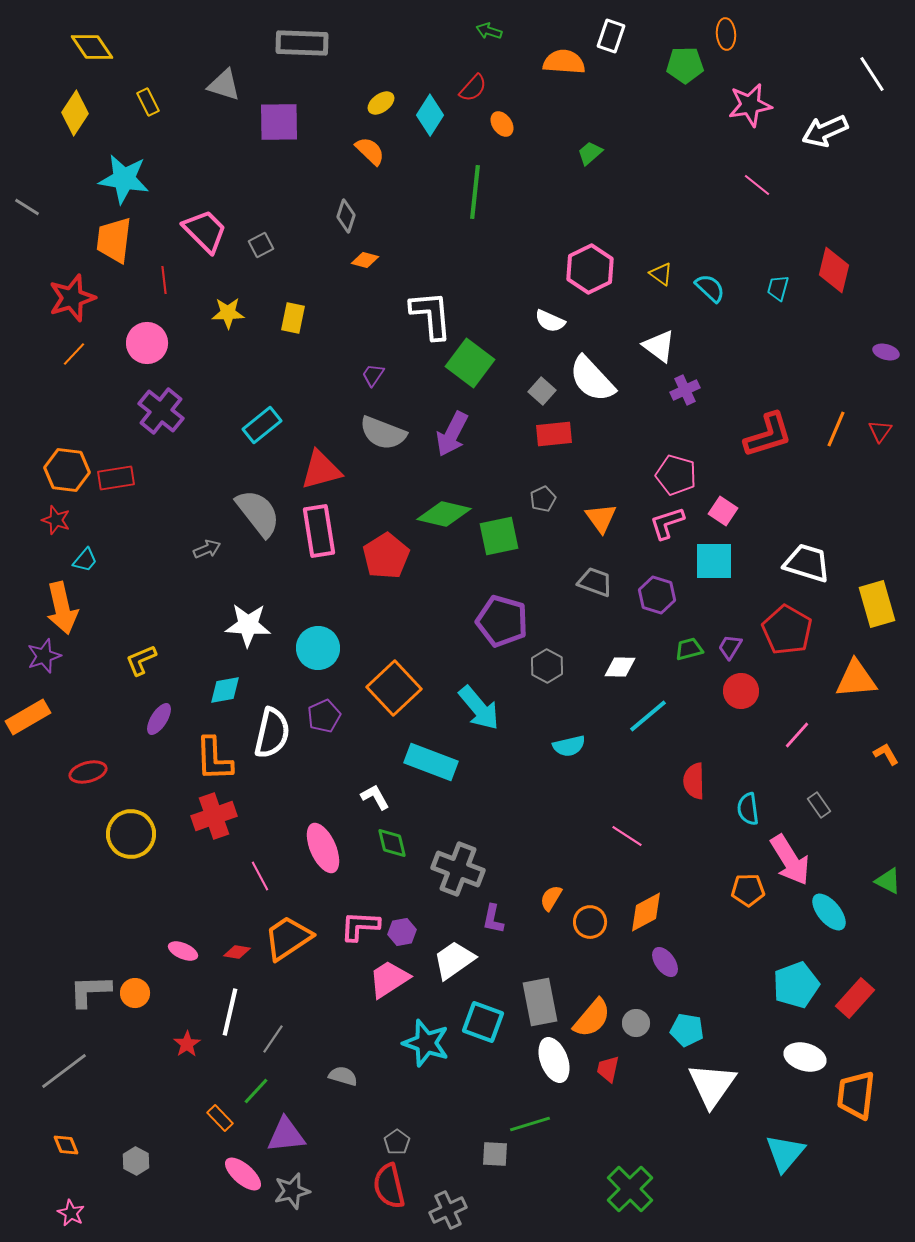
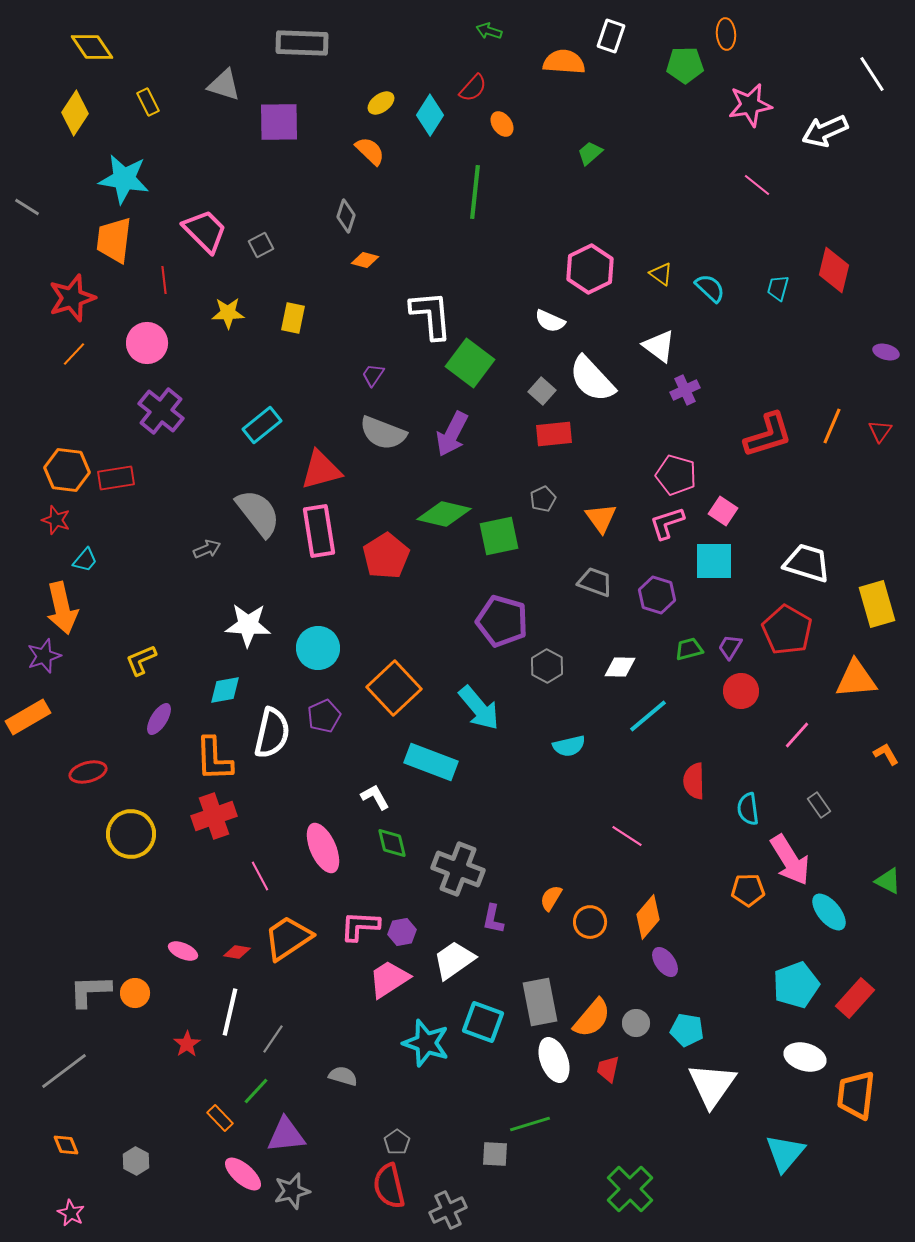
orange line at (836, 429): moved 4 px left, 3 px up
orange diamond at (646, 912): moved 2 px right, 5 px down; rotated 21 degrees counterclockwise
